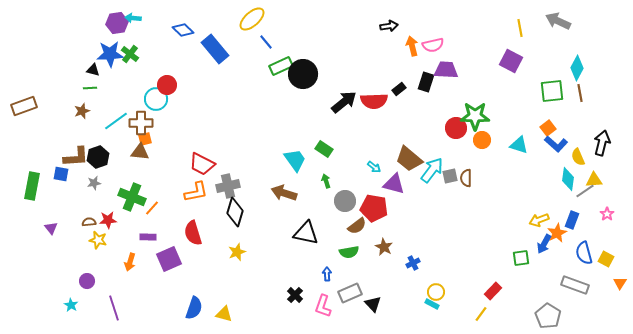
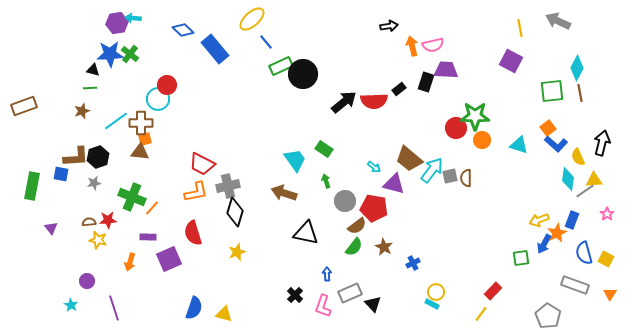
cyan circle at (156, 99): moved 2 px right
green semicircle at (349, 252): moved 5 px right, 5 px up; rotated 42 degrees counterclockwise
orange triangle at (620, 283): moved 10 px left, 11 px down
